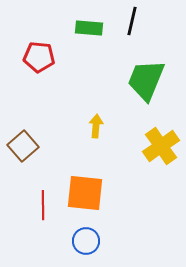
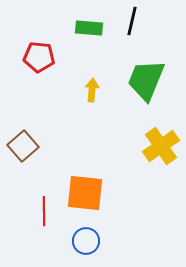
yellow arrow: moved 4 px left, 36 px up
red line: moved 1 px right, 6 px down
